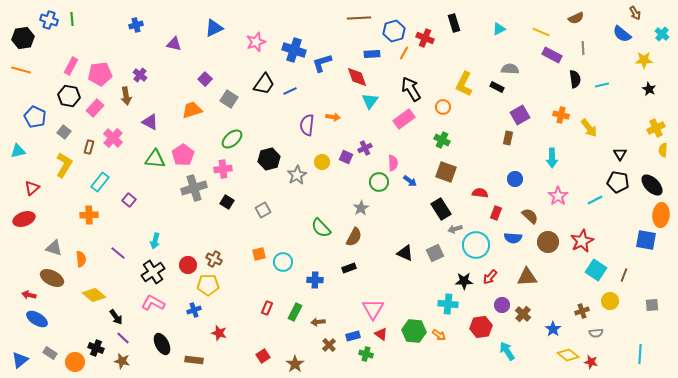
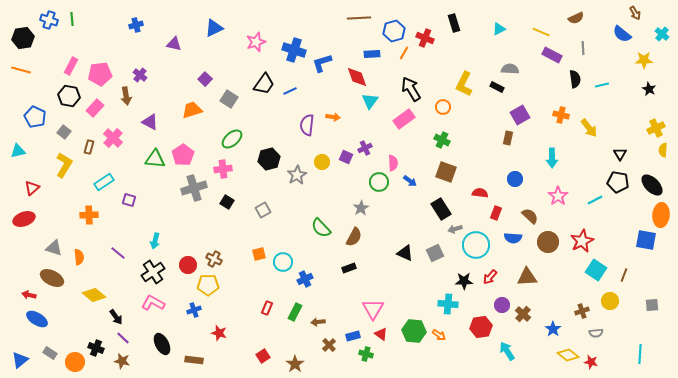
cyan rectangle at (100, 182): moved 4 px right; rotated 18 degrees clockwise
purple square at (129, 200): rotated 24 degrees counterclockwise
orange semicircle at (81, 259): moved 2 px left, 2 px up
blue cross at (315, 280): moved 10 px left, 1 px up; rotated 28 degrees counterclockwise
